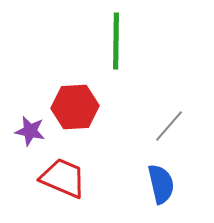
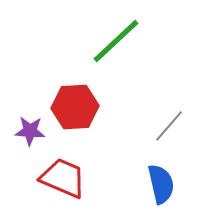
green line: rotated 46 degrees clockwise
purple star: rotated 8 degrees counterclockwise
